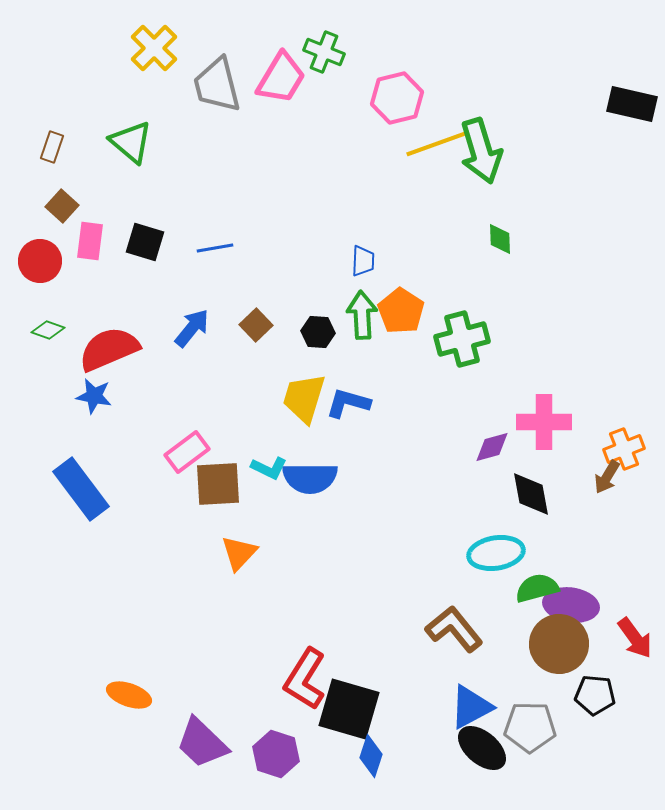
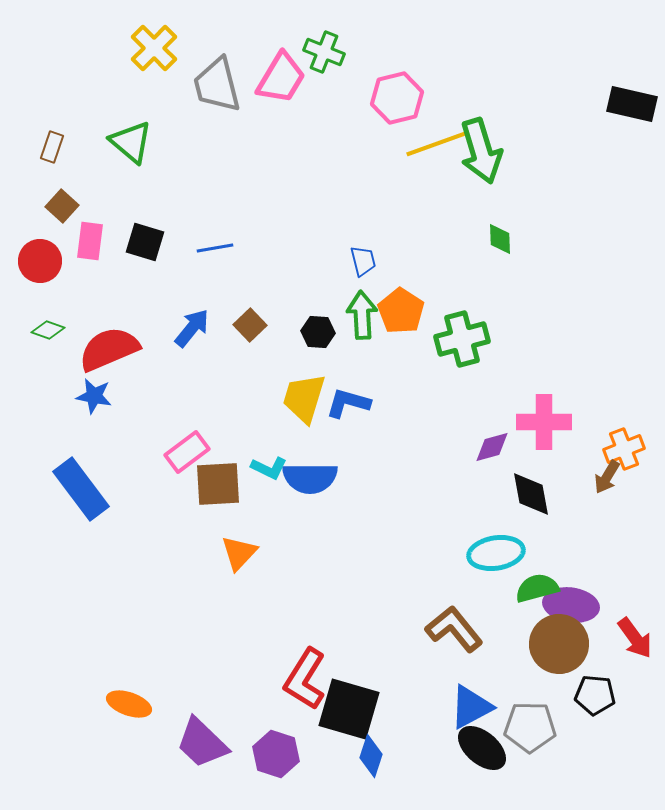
blue trapezoid at (363, 261): rotated 16 degrees counterclockwise
brown square at (256, 325): moved 6 px left
orange ellipse at (129, 695): moved 9 px down
